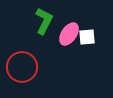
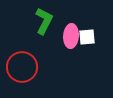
pink ellipse: moved 2 px right, 2 px down; rotated 30 degrees counterclockwise
